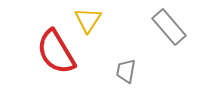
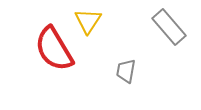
yellow triangle: moved 1 px down
red semicircle: moved 2 px left, 3 px up
